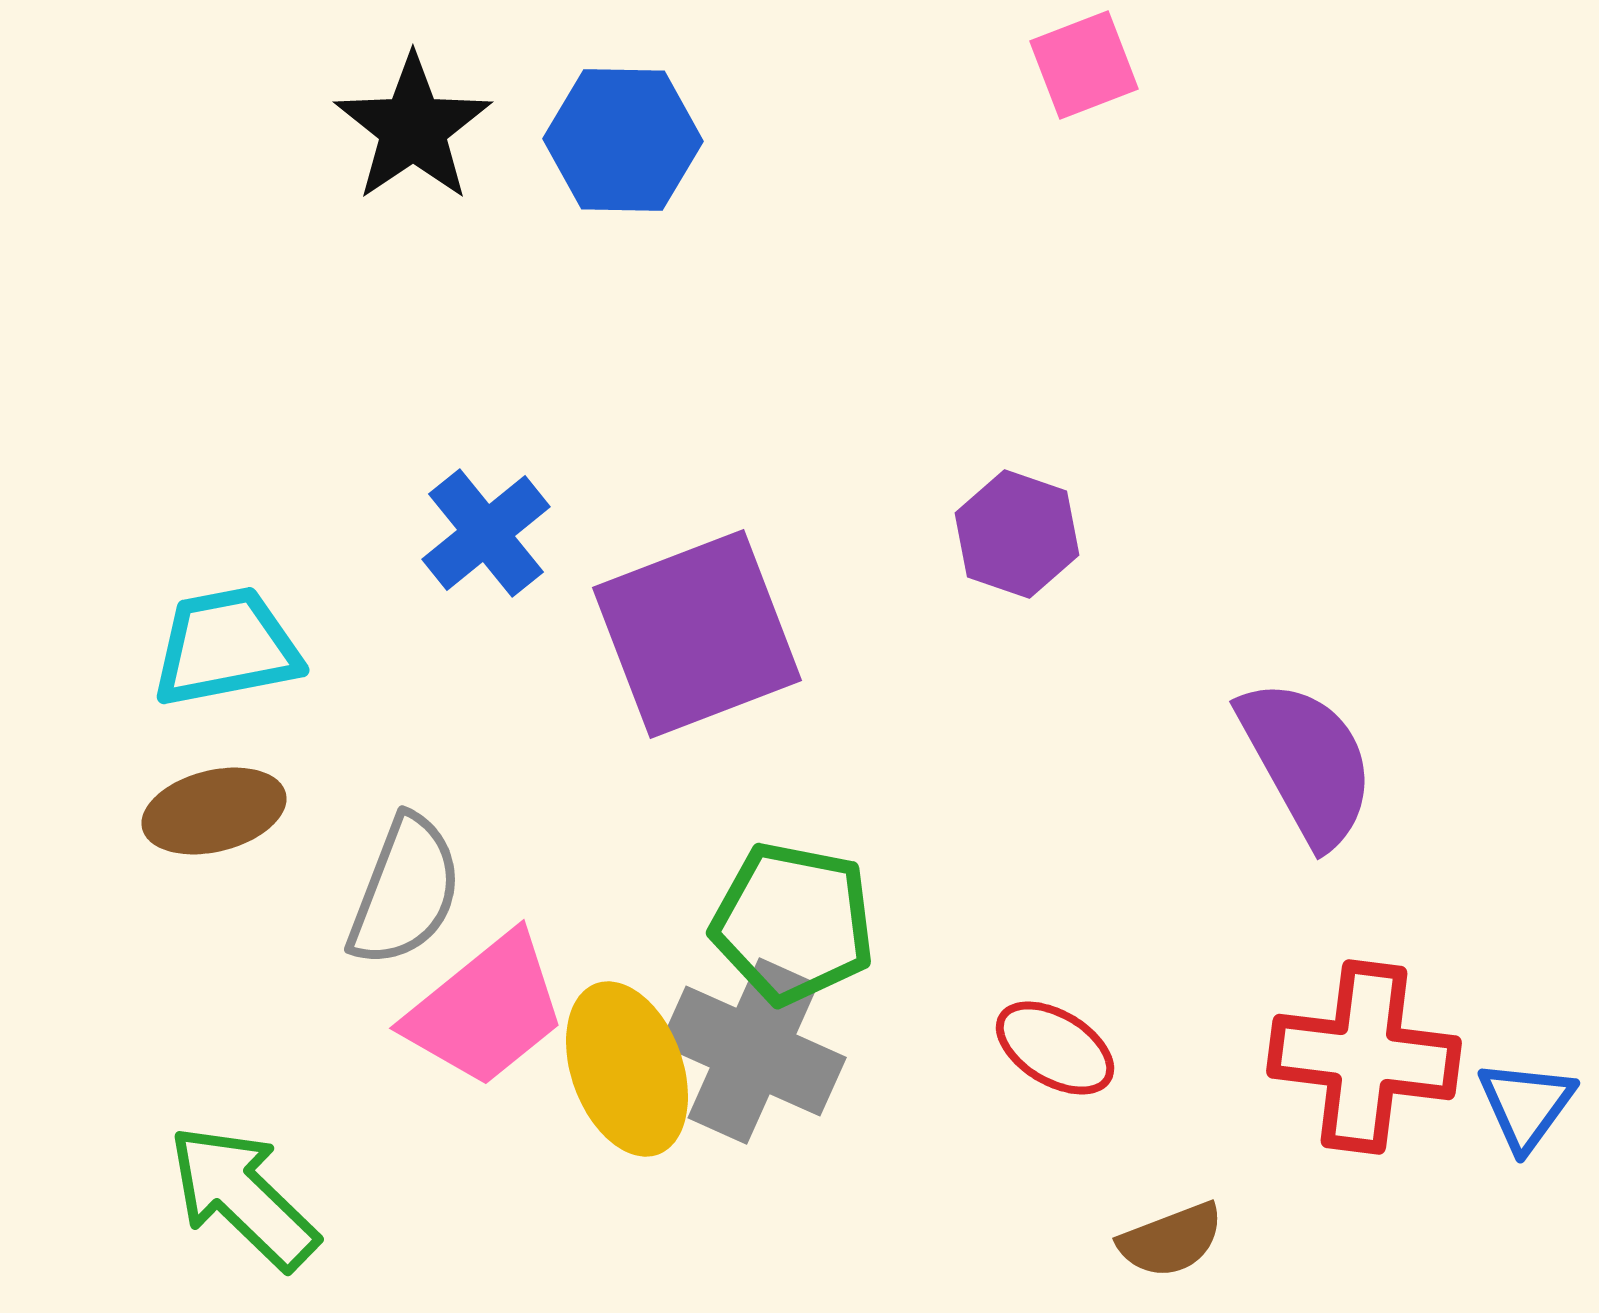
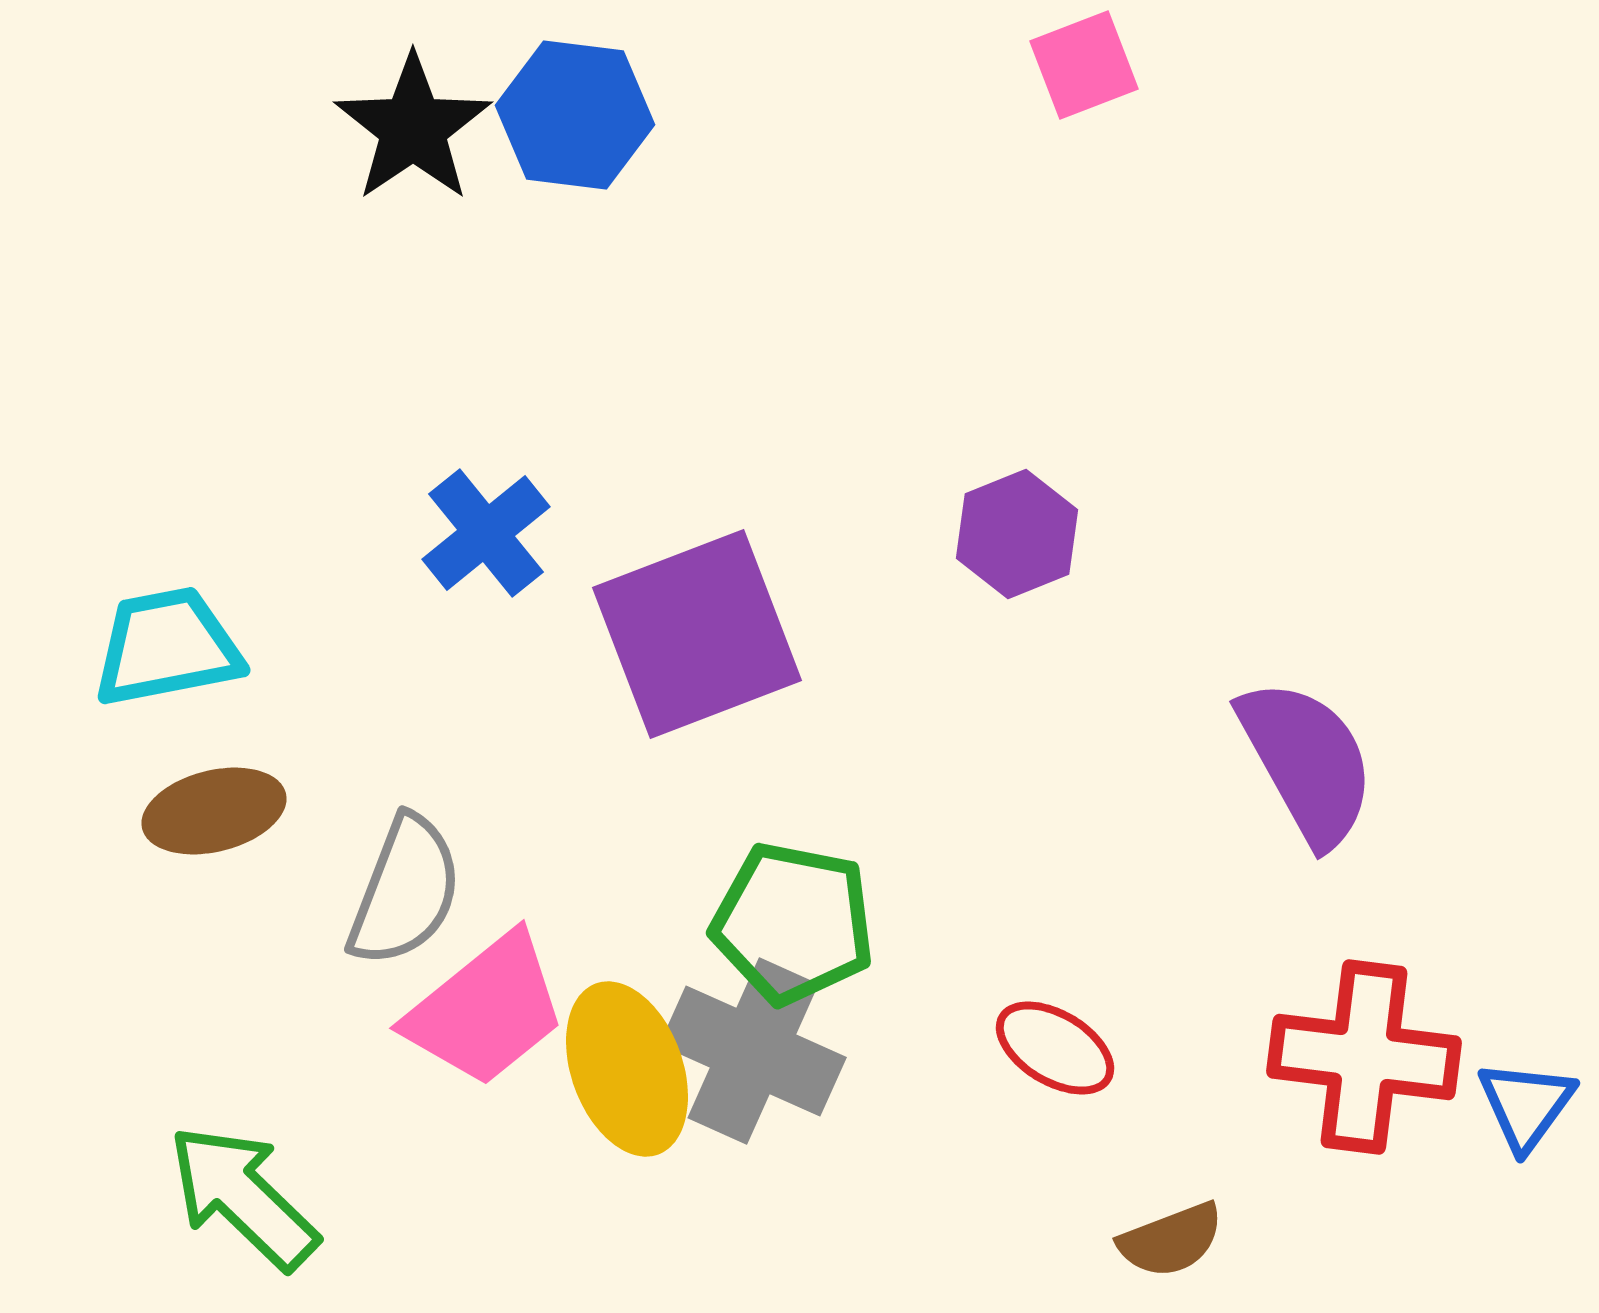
blue hexagon: moved 48 px left, 25 px up; rotated 6 degrees clockwise
purple hexagon: rotated 19 degrees clockwise
cyan trapezoid: moved 59 px left
